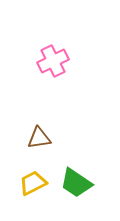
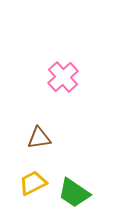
pink cross: moved 10 px right, 16 px down; rotated 16 degrees counterclockwise
green trapezoid: moved 2 px left, 10 px down
